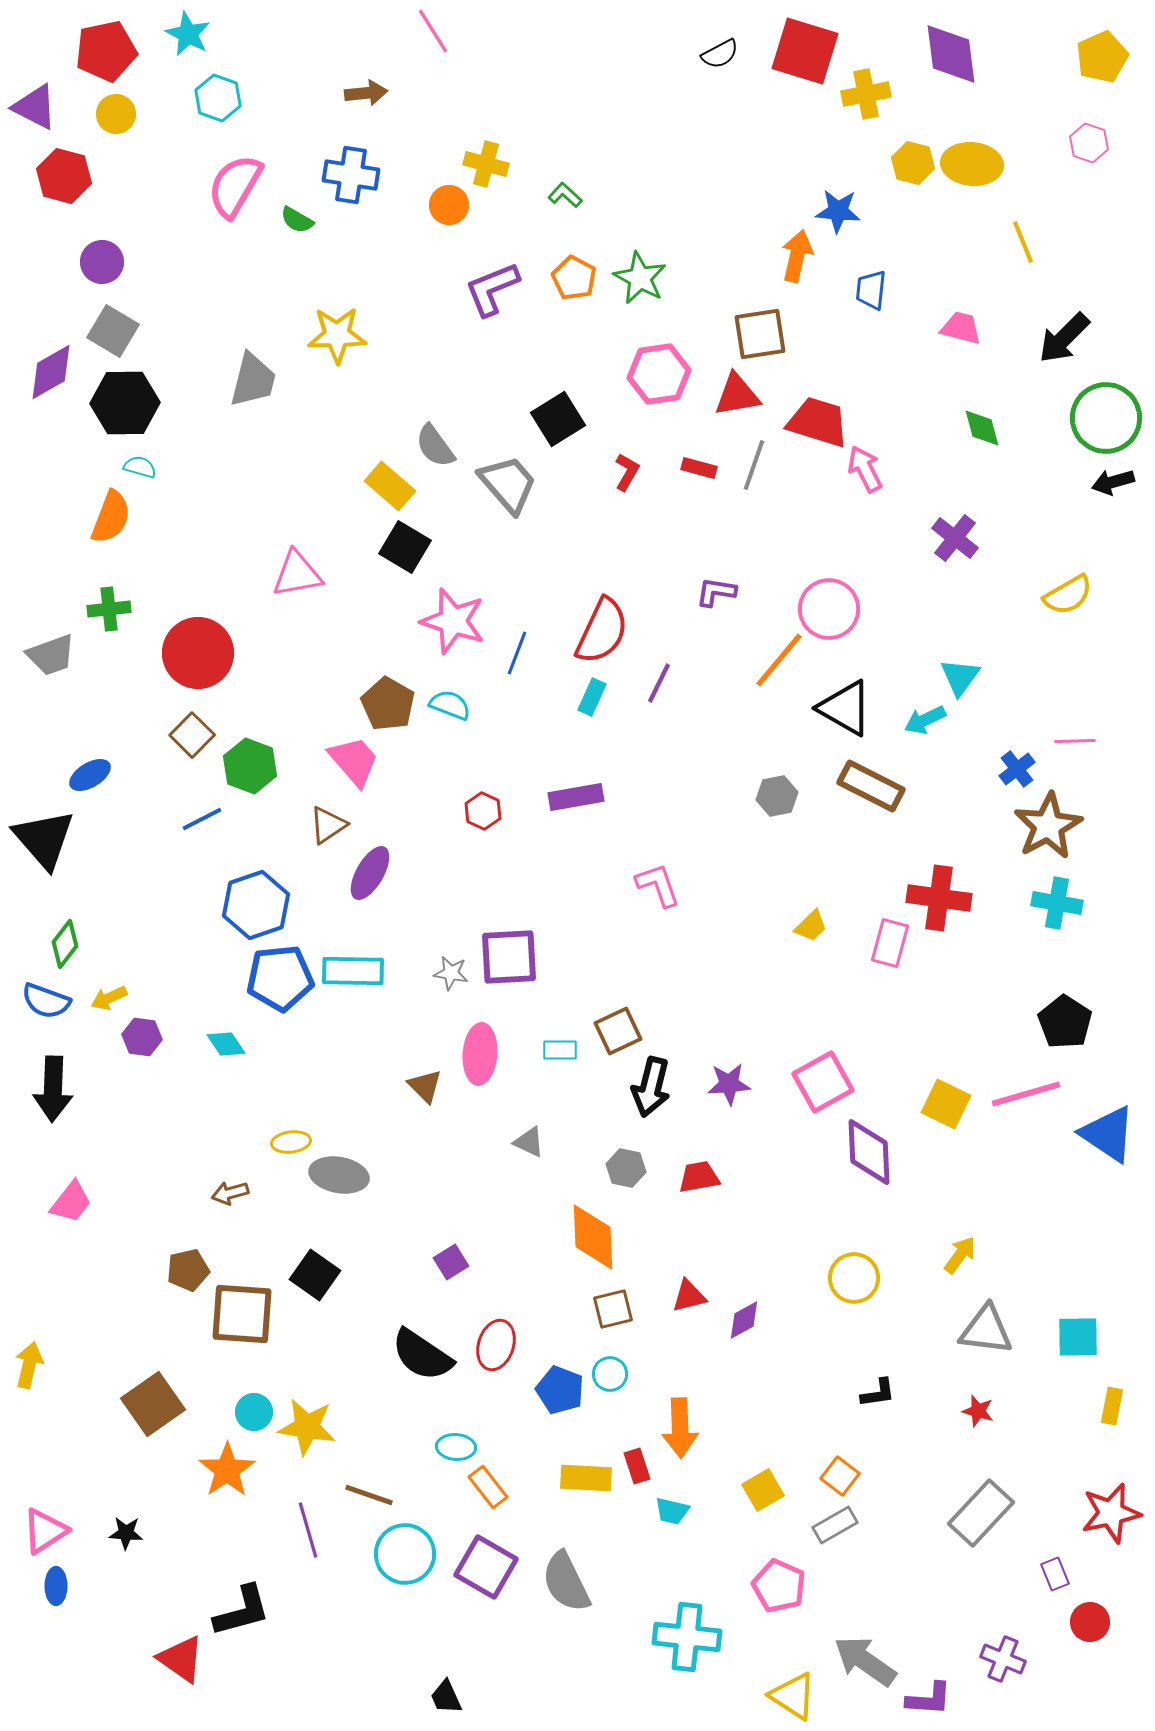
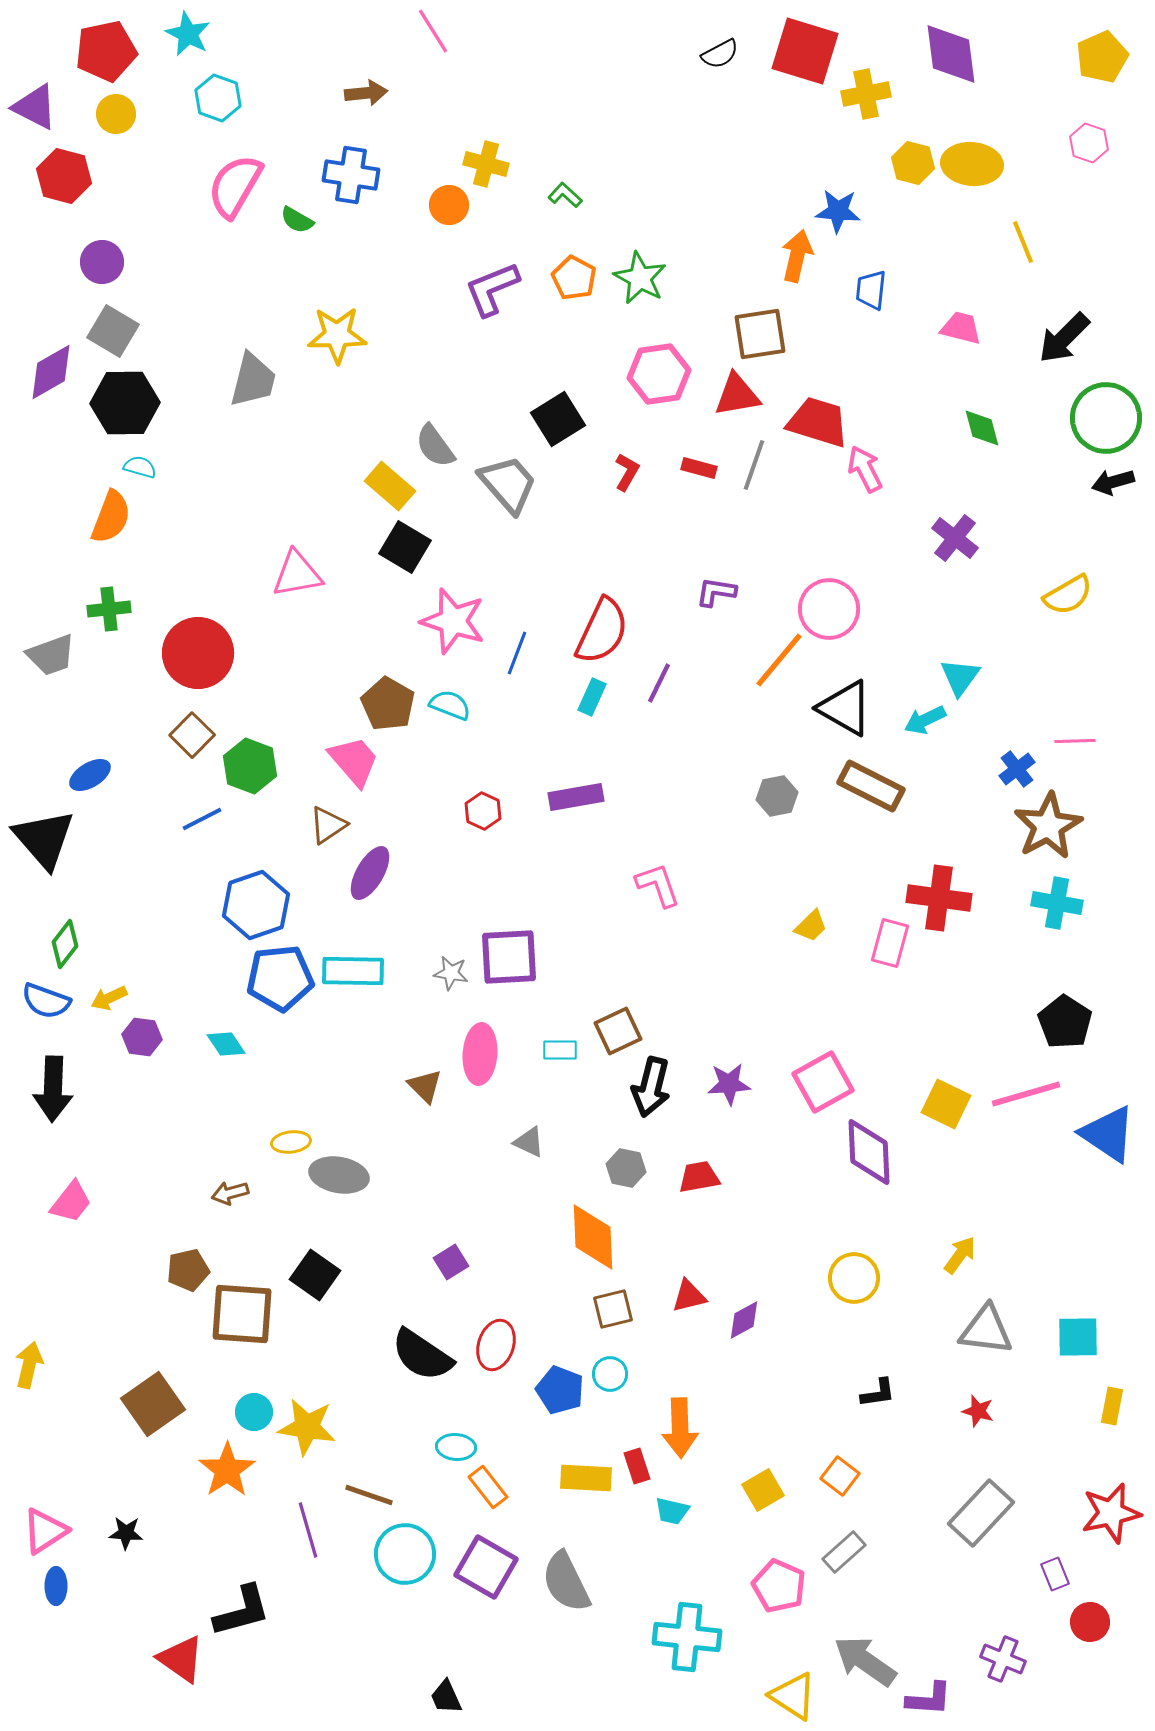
gray rectangle at (835, 1525): moved 9 px right, 27 px down; rotated 12 degrees counterclockwise
